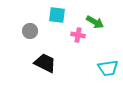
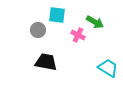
gray circle: moved 8 px right, 1 px up
pink cross: rotated 16 degrees clockwise
black trapezoid: moved 1 px right, 1 px up; rotated 15 degrees counterclockwise
cyan trapezoid: rotated 140 degrees counterclockwise
